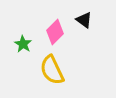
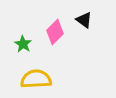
yellow semicircle: moved 16 px left, 9 px down; rotated 112 degrees clockwise
